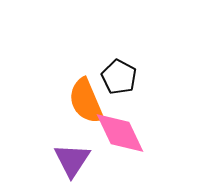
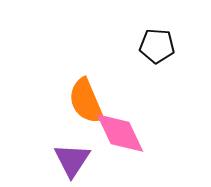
black pentagon: moved 38 px right, 31 px up; rotated 24 degrees counterclockwise
